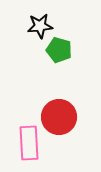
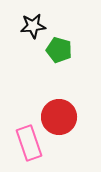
black star: moved 7 px left
pink rectangle: rotated 16 degrees counterclockwise
